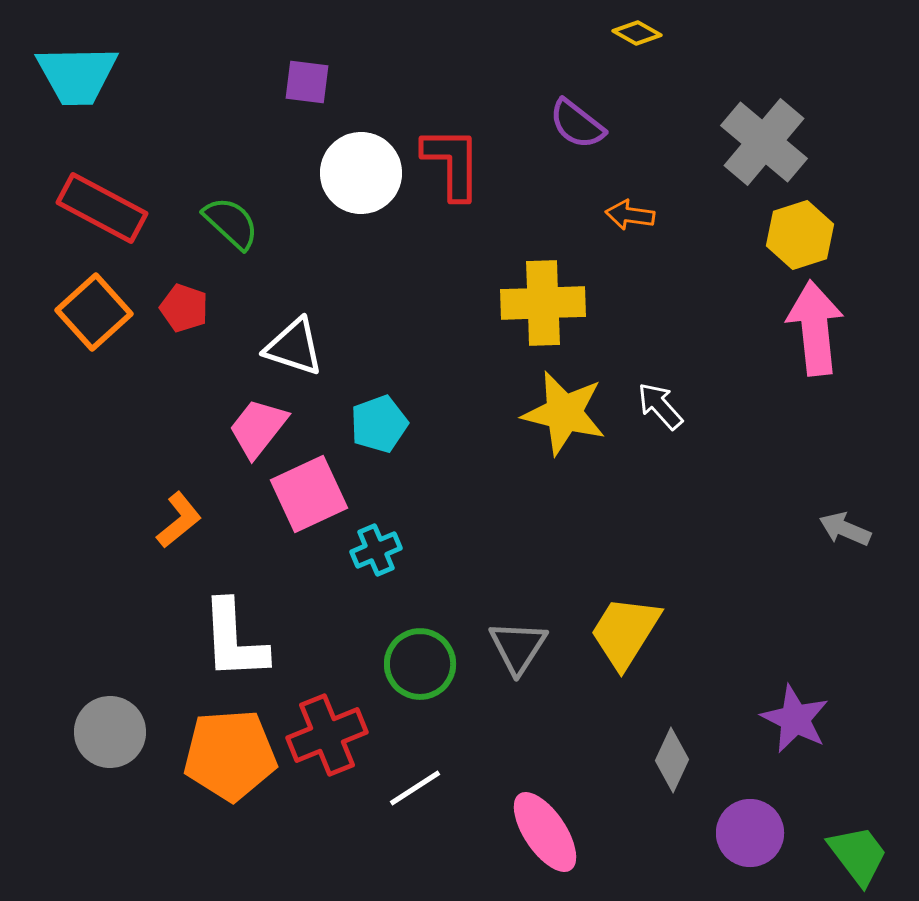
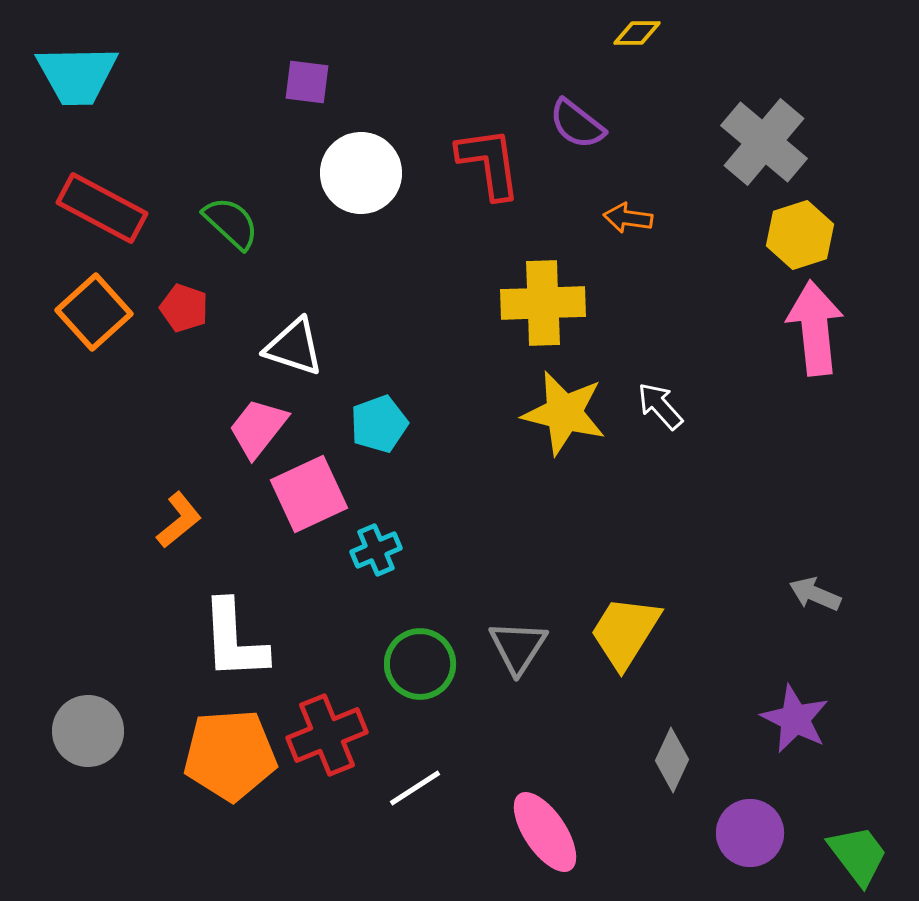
yellow diamond: rotated 30 degrees counterclockwise
red L-shape: moved 37 px right; rotated 8 degrees counterclockwise
orange arrow: moved 2 px left, 3 px down
gray arrow: moved 30 px left, 65 px down
gray circle: moved 22 px left, 1 px up
